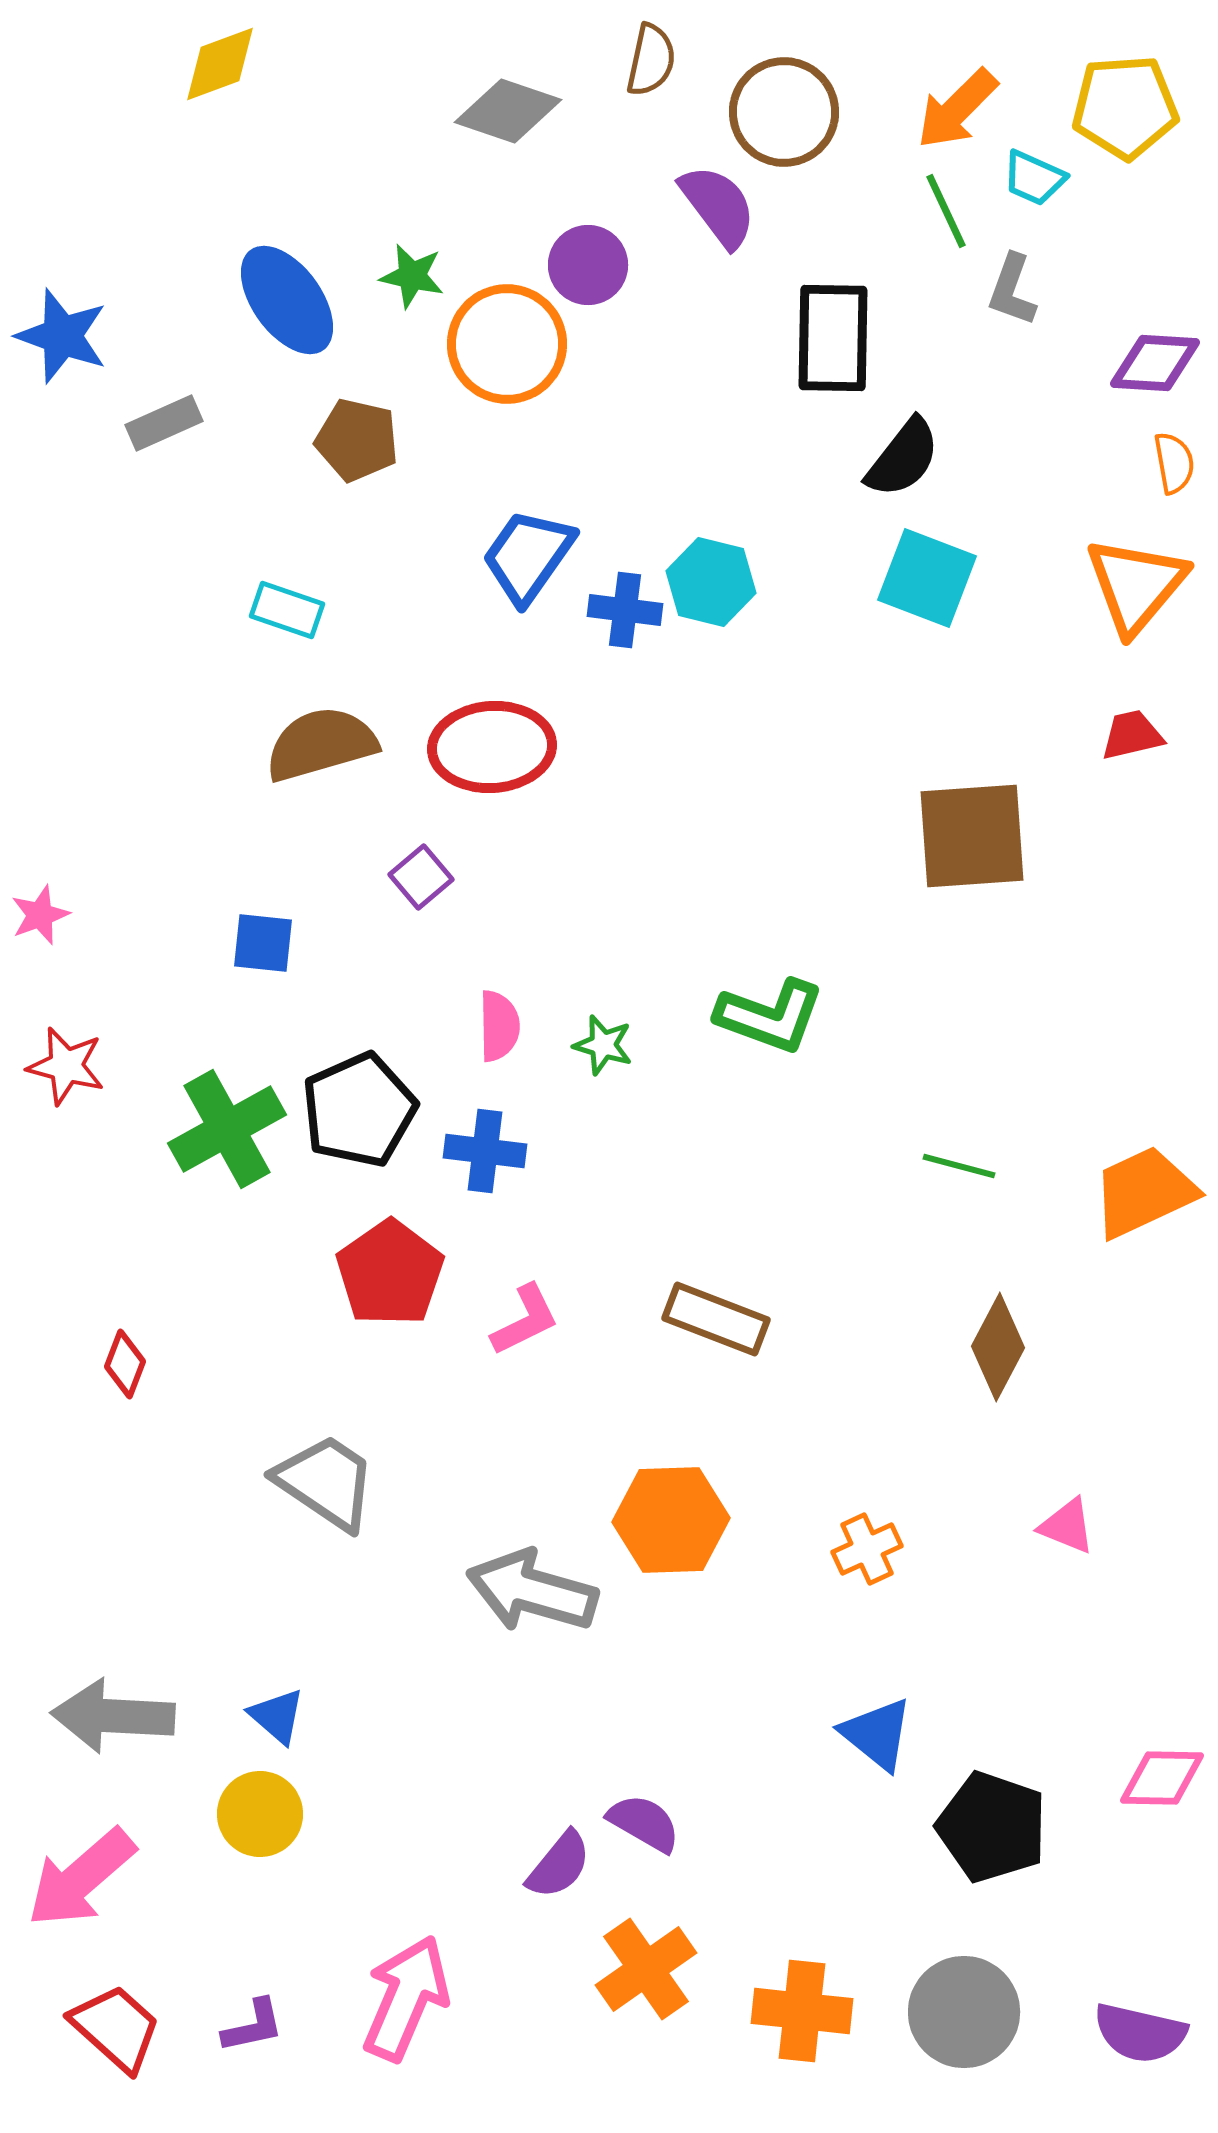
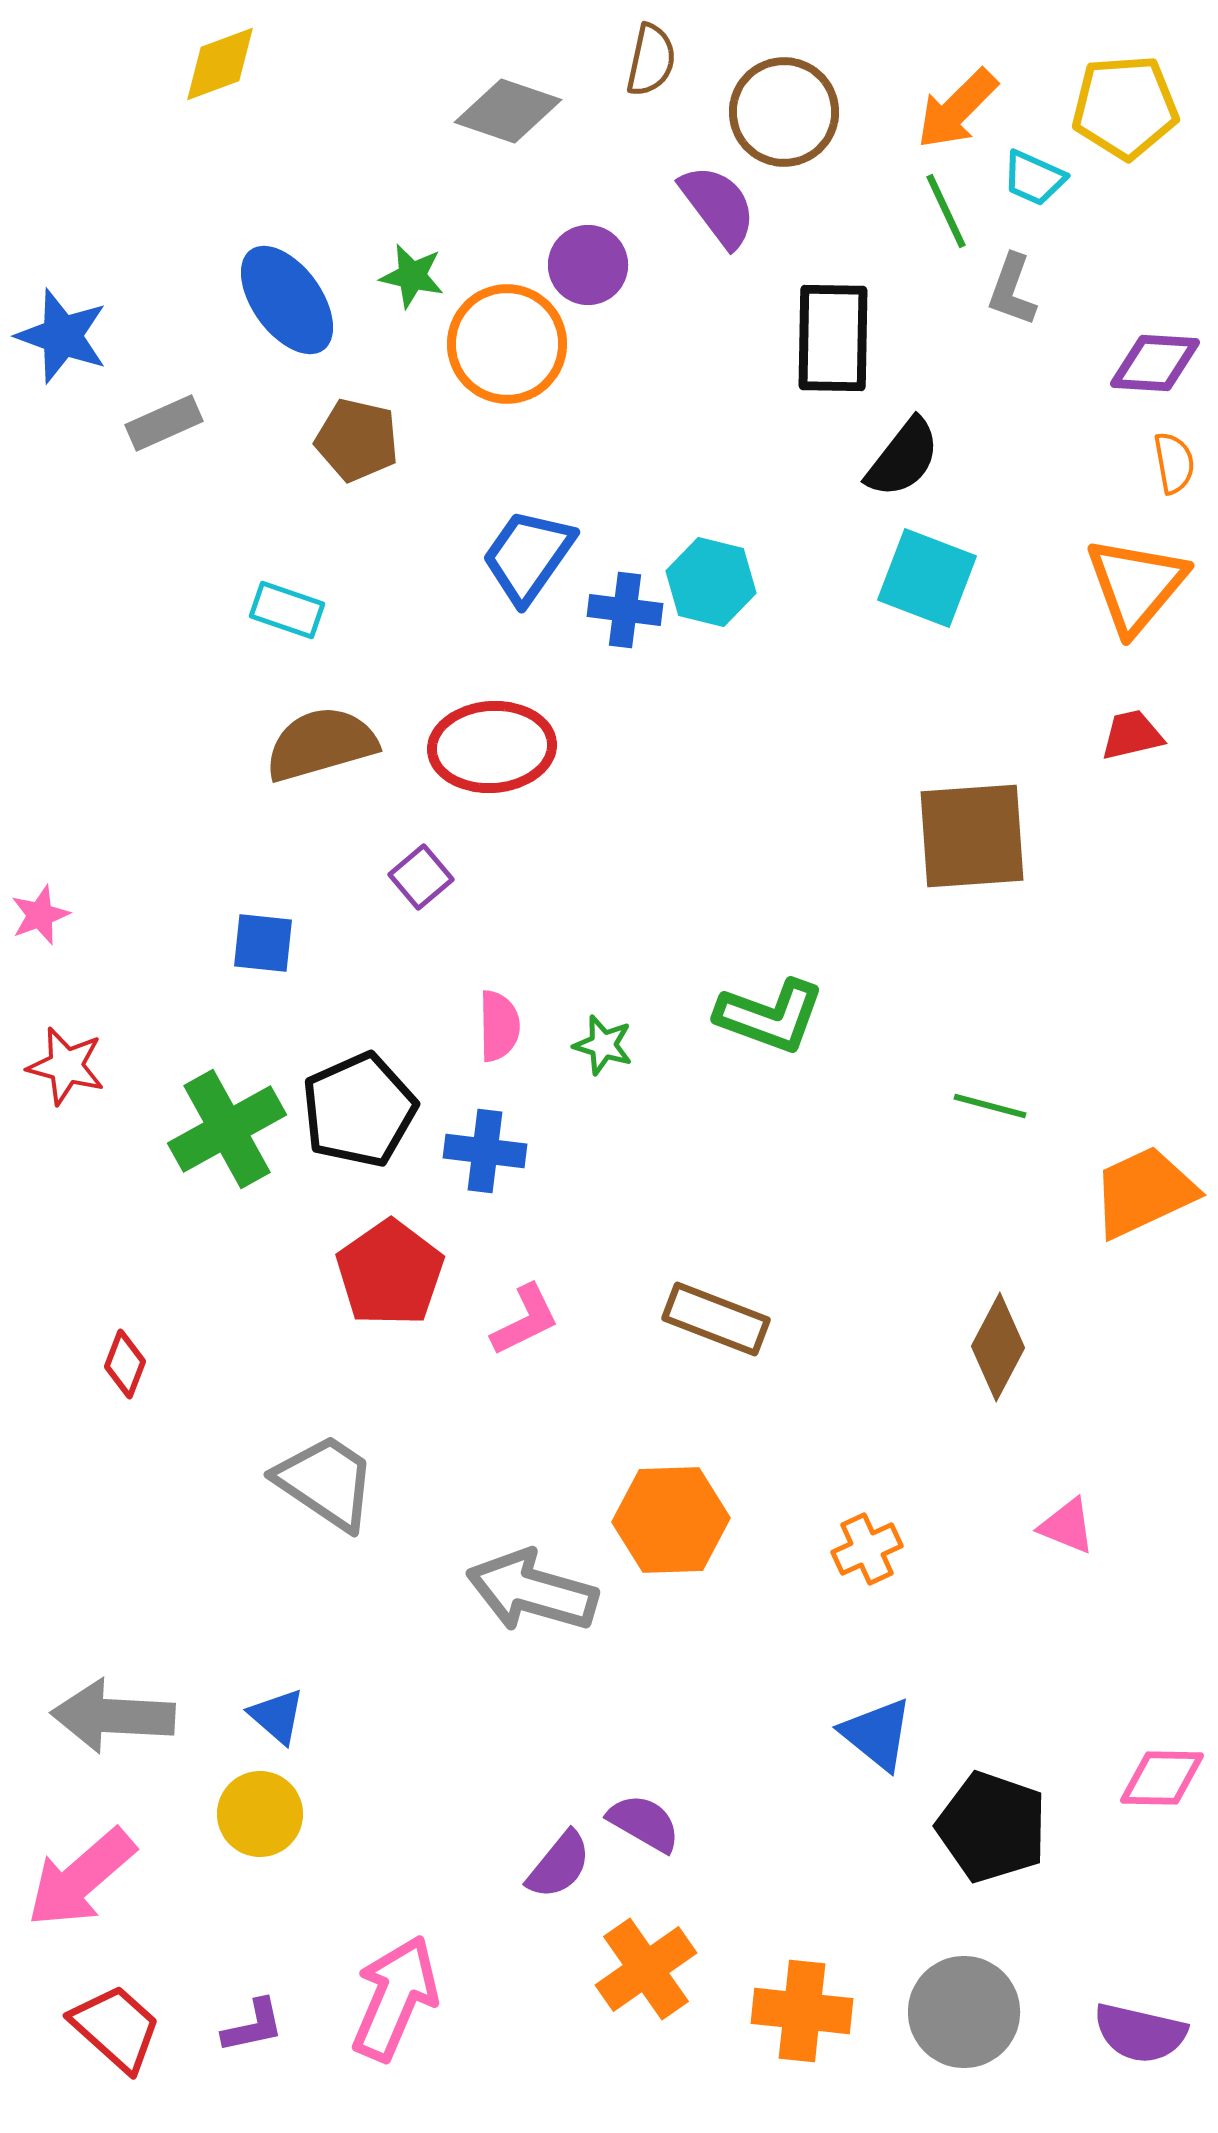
green line at (959, 1166): moved 31 px right, 60 px up
pink arrow at (406, 1998): moved 11 px left
